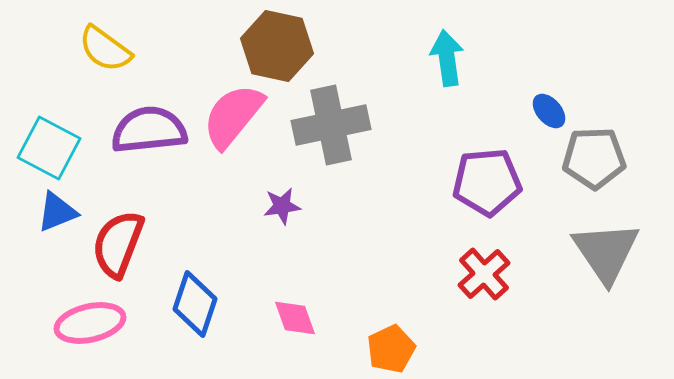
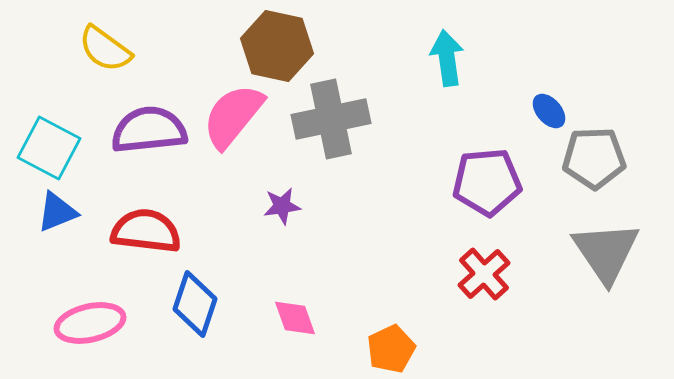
gray cross: moved 6 px up
red semicircle: moved 28 px right, 13 px up; rotated 76 degrees clockwise
